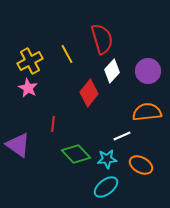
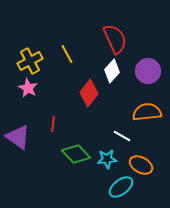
red semicircle: moved 13 px right; rotated 8 degrees counterclockwise
white line: rotated 54 degrees clockwise
purple triangle: moved 8 px up
cyan ellipse: moved 15 px right
